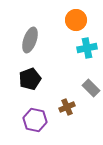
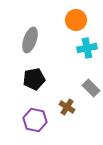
black pentagon: moved 4 px right; rotated 10 degrees clockwise
brown cross: rotated 35 degrees counterclockwise
